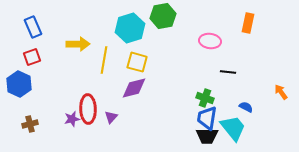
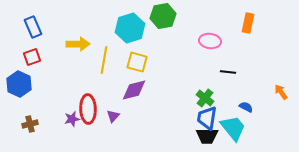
purple diamond: moved 2 px down
green cross: rotated 18 degrees clockwise
purple triangle: moved 2 px right, 1 px up
